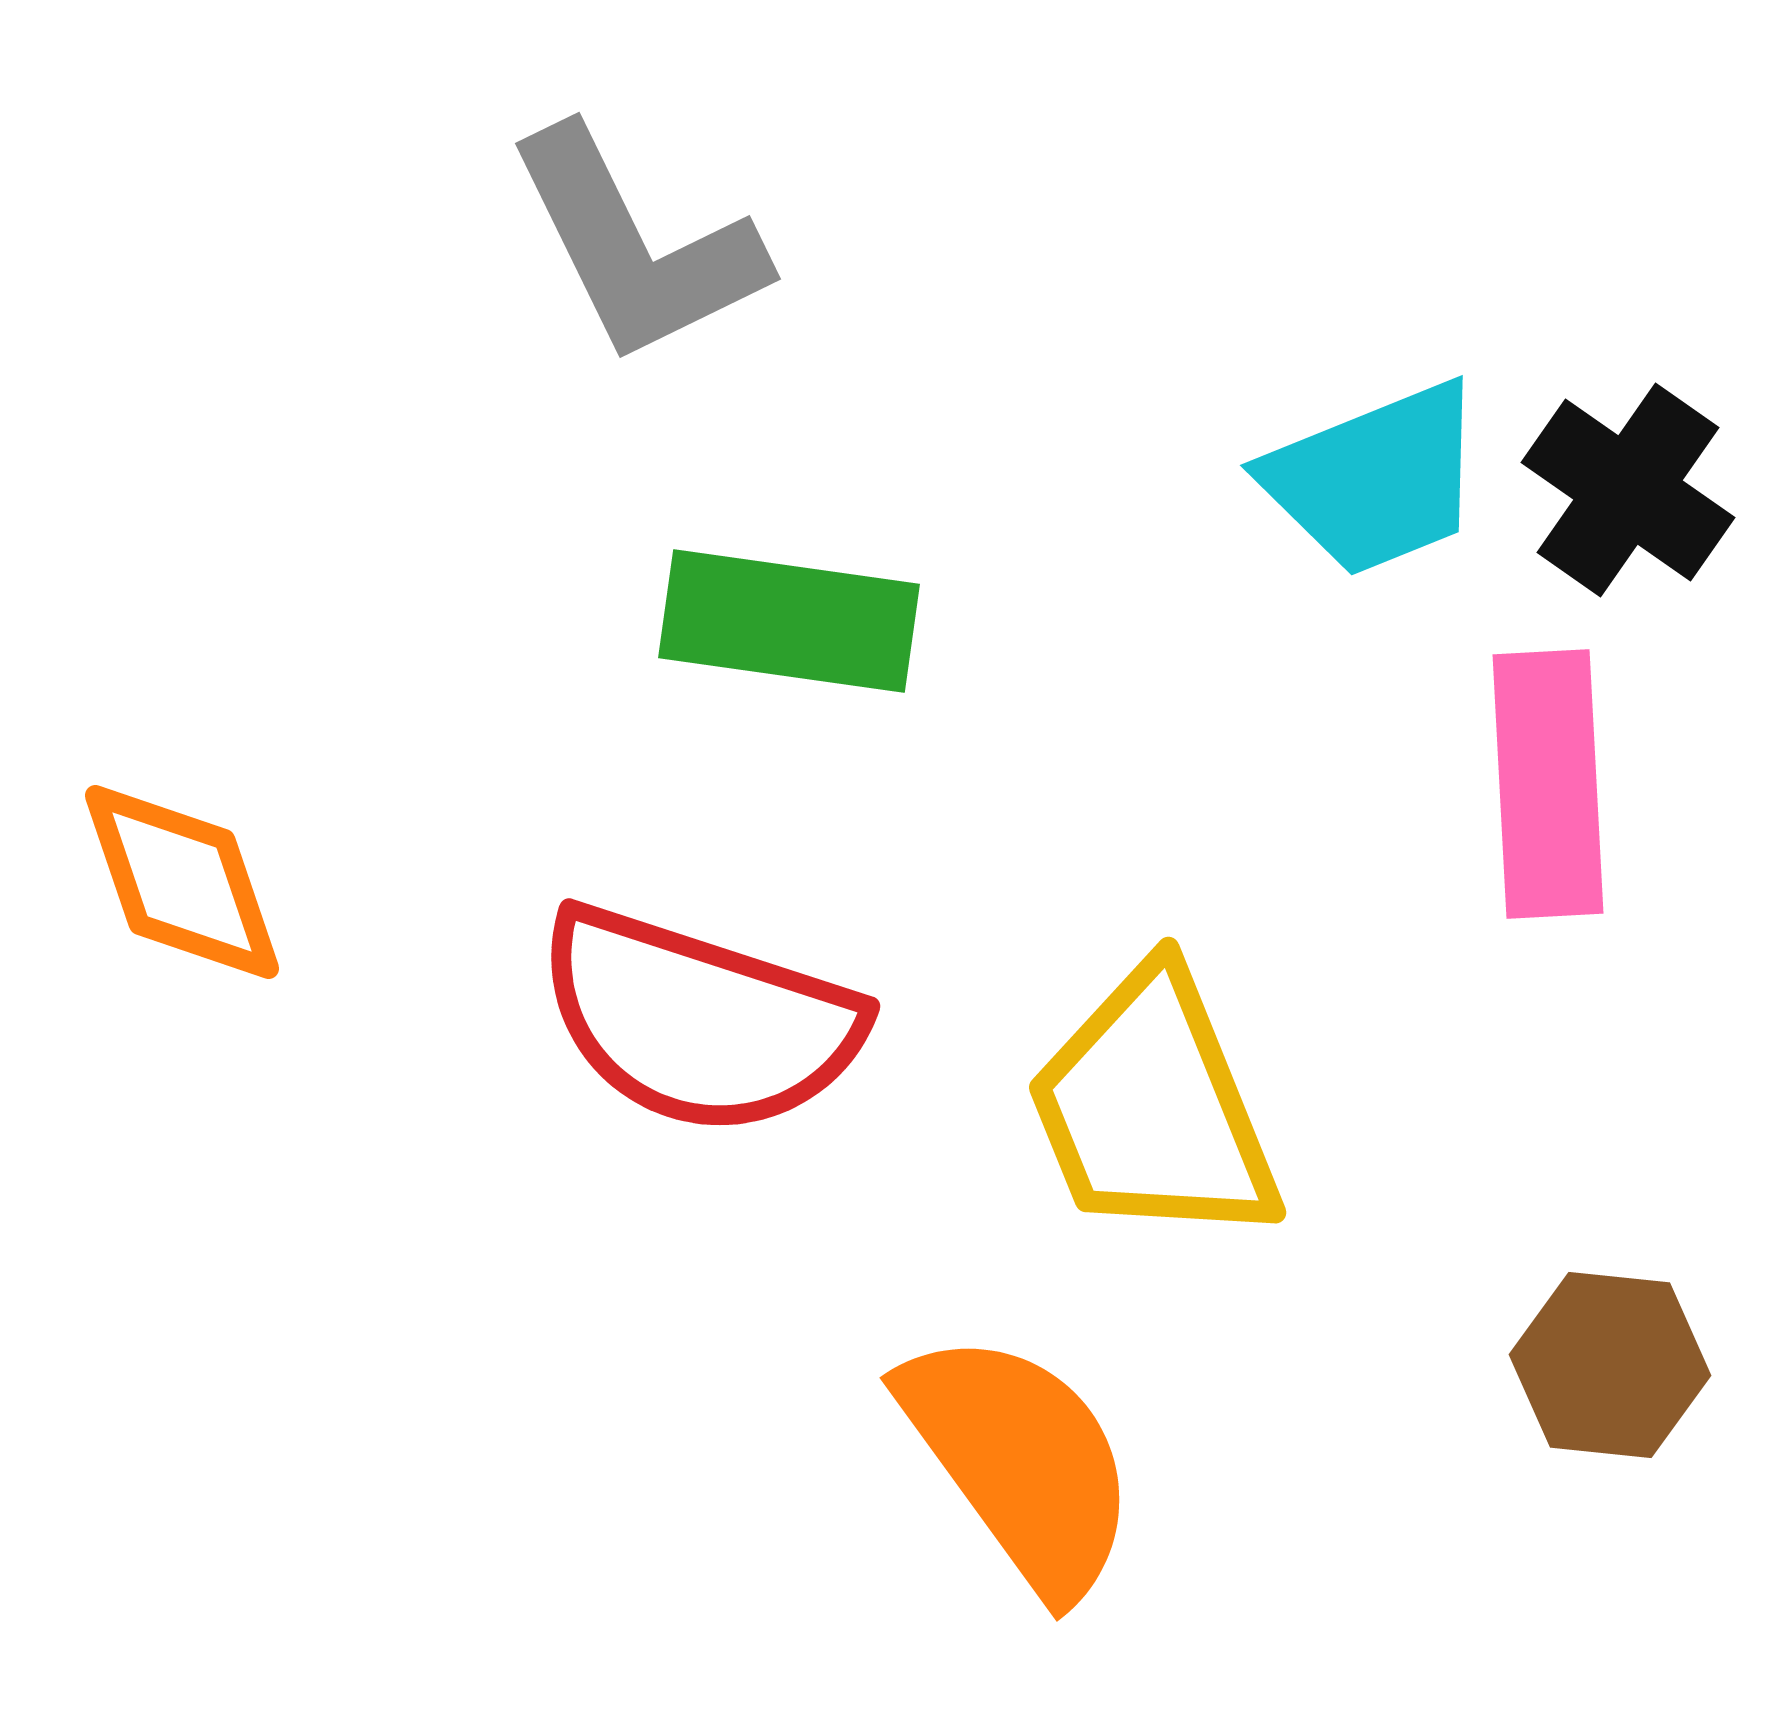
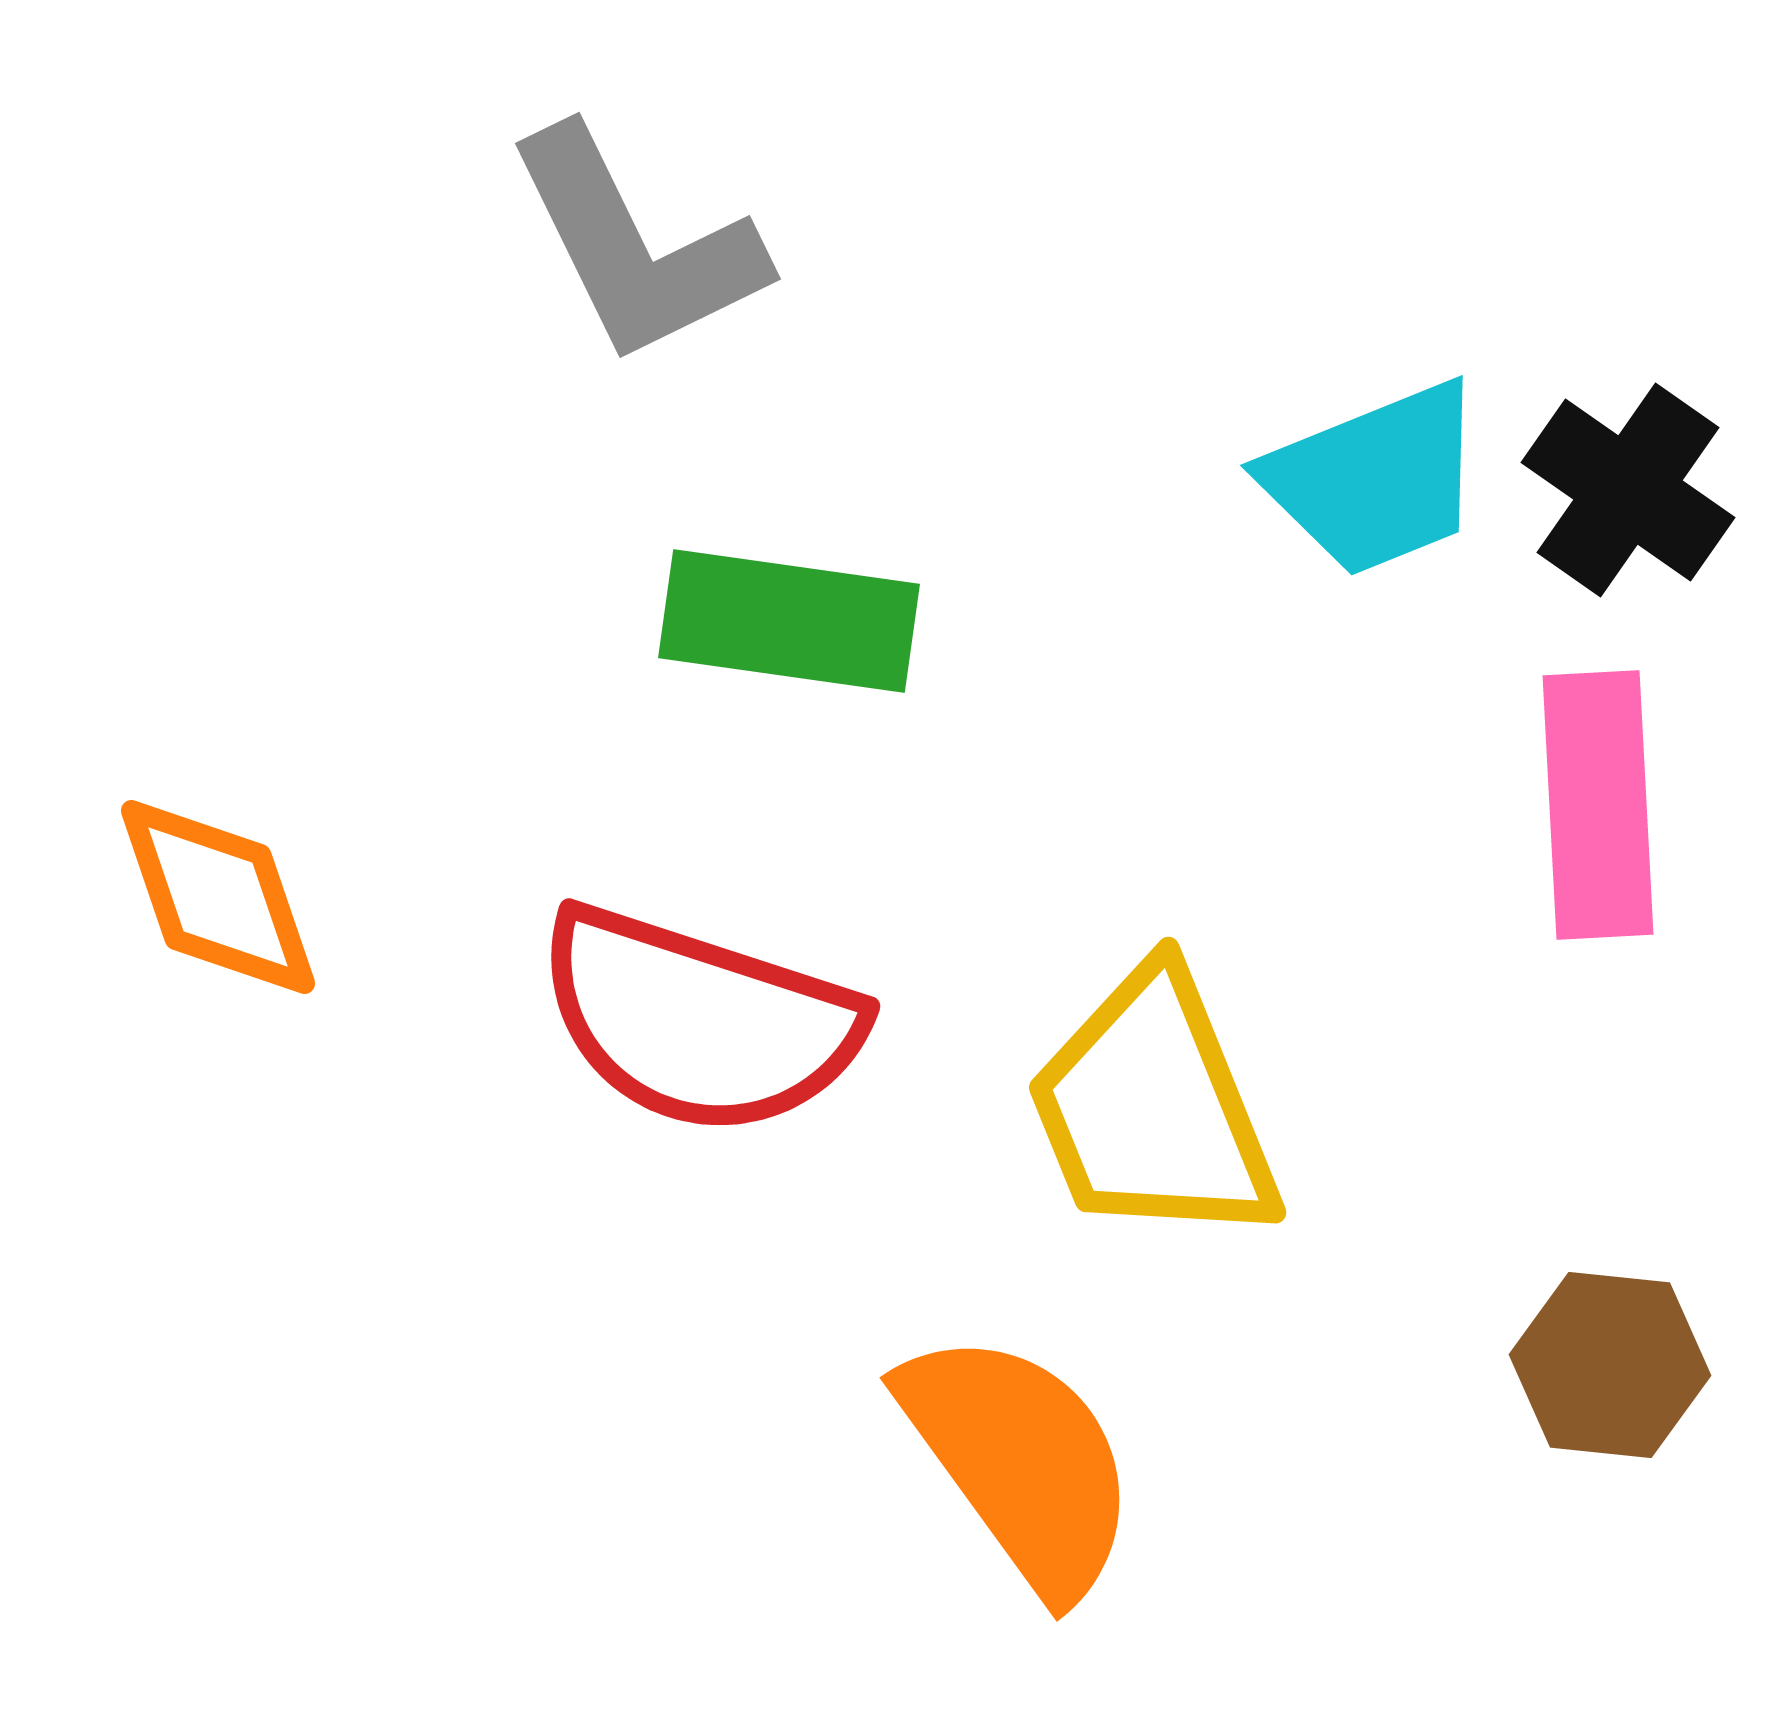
pink rectangle: moved 50 px right, 21 px down
orange diamond: moved 36 px right, 15 px down
